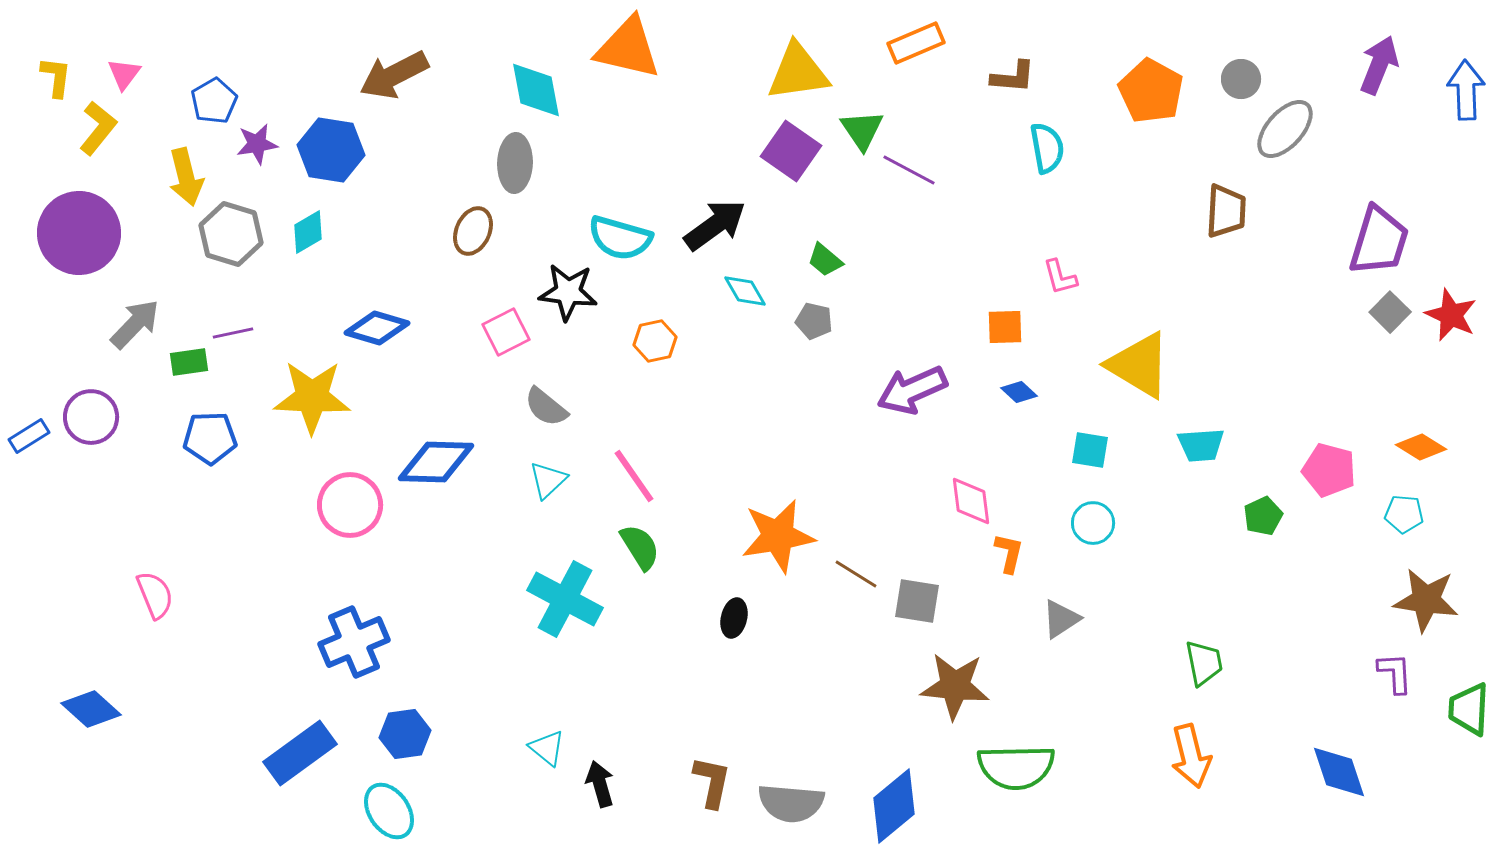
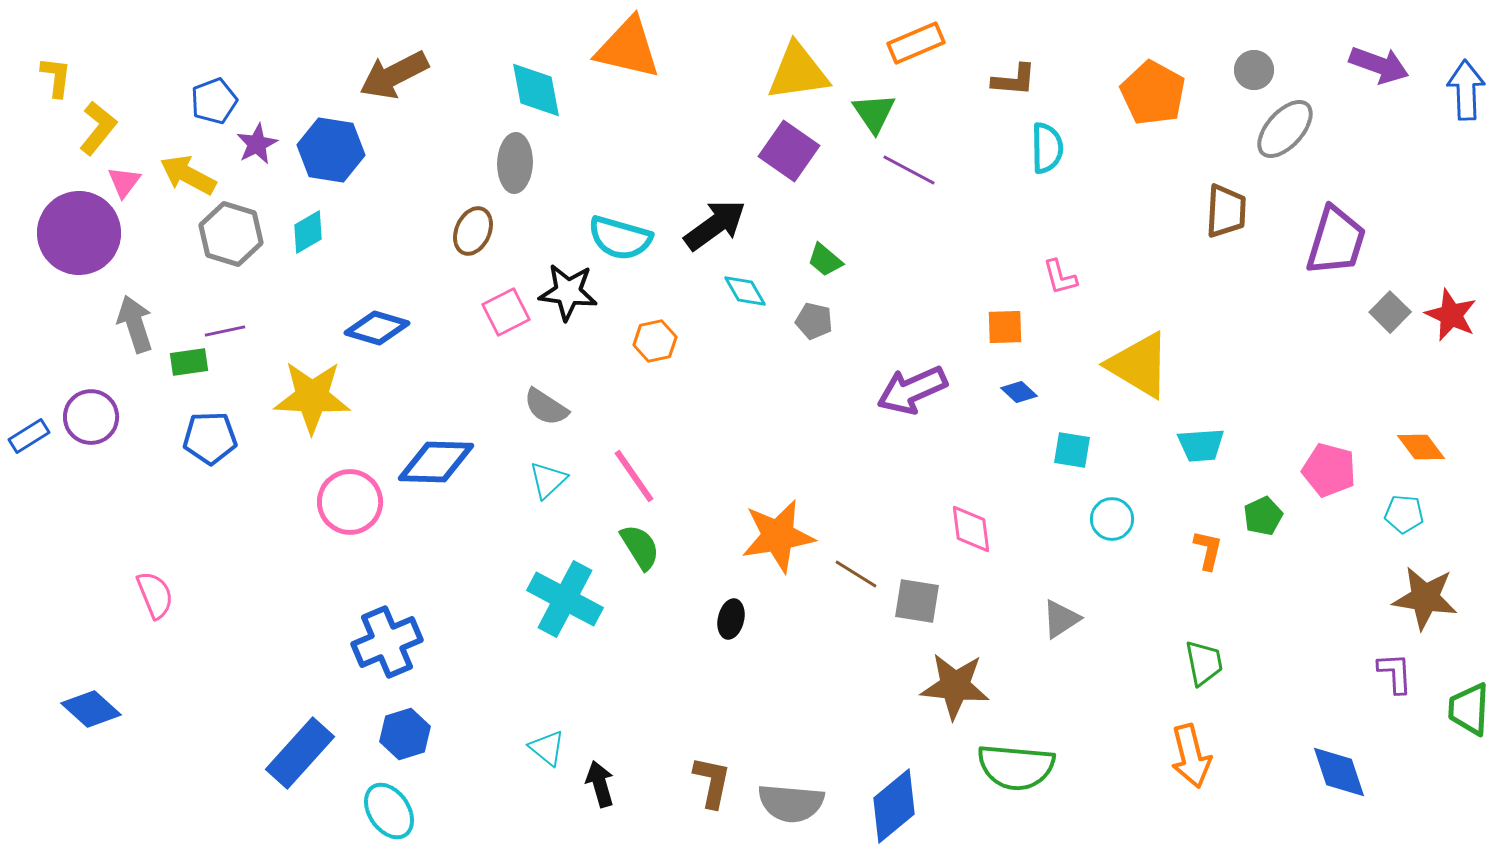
purple arrow at (1379, 65): rotated 88 degrees clockwise
pink triangle at (124, 74): moved 108 px down
brown L-shape at (1013, 77): moved 1 px right, 3 px down
gray circle at (1241, 79): moved 13 px right, 9 px up
orange pentagon at (1151, 91): moved 2 px right, 2 px down
blue pentagon at (214, 101): rotated 9 degrees clockwise
green triangle at (862, 130): moved 12 px right, 17 px up
purple star at (257, 144): rotated 18 degrees counterclockwise
cyan semicircle at (1047, 148): rotated 9 degrees clockwise
purple square at (791, 151): moved 2 px left
yellow arrow at (186, 177): moved 2 px right, 2 px up; rotated 132 degrees clockwise
purple trapezoid at (1379, 241): moved 43 px left
gray arrow at (135, 324): rotated 62 degrees counterclockwise
pink square at (506, 332): moved 20 px up
purple line at (233, 333): moved 8 px left, 2 px up
gray semicircle at (546, 407): rotated 6 degrees counterclockwise
orange diamond at (1421, 447): rotated 21 degrees clockwise
cyan square at (1090, 450): moved 18 px left
pink diamond at (971, 501): moved 28 px down
pink circle at (350, 505): moved 3 px up
cyan circle at (1093, 523): moved 19 px right, 4 px up
orange L-shape at (1009, 553): moved 199 px right, 3 px up
brown star at (1426, 600): moved 1 px left, 2 px up
black ellipse at (734, 618): moved 3 px left, 1 px down
blue cross at (354, 642): moved 33 px right
blue hexagon at (405, 734): rotated 9 degrees counterclockwise
blue rectangle at (300, 753): rotated 12 degrees counterclockwise
green semicircle at (1016, 767): rotated 6 degrees clockwise
